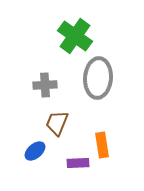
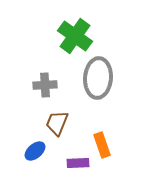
orange rectangle: rotated 10 degrees counterclockwise
